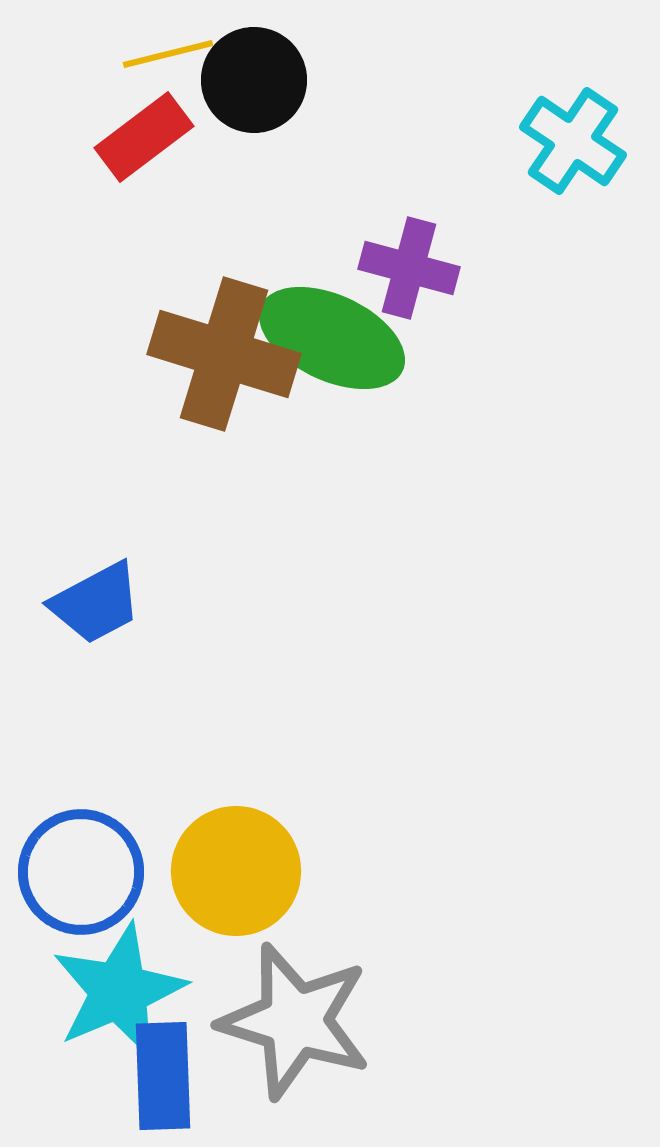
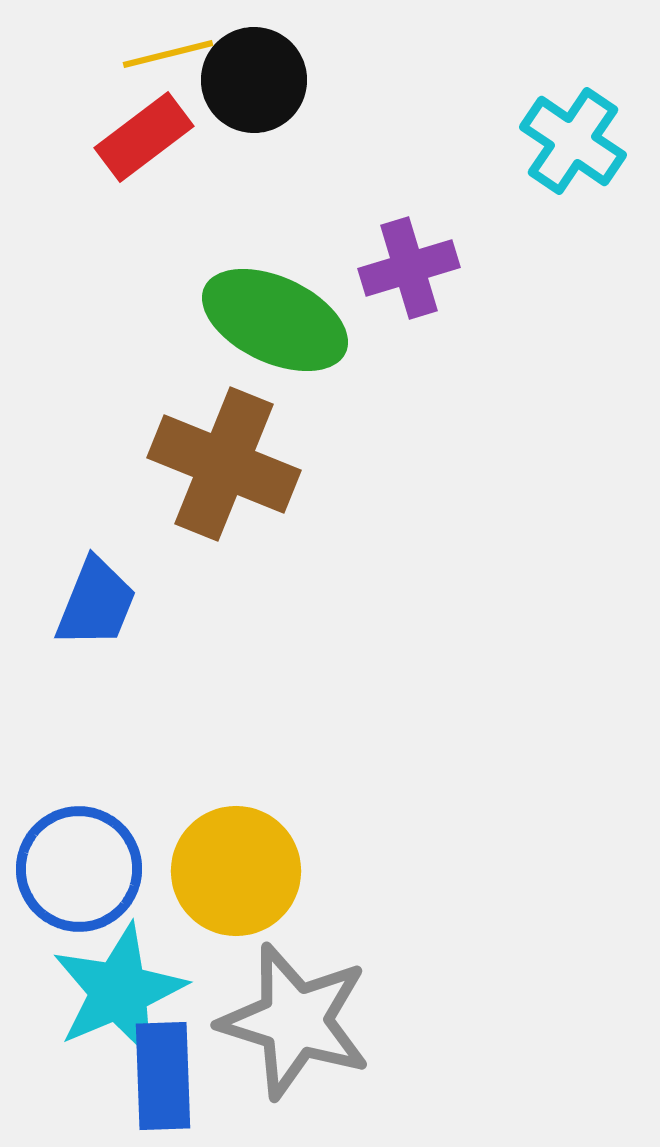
purple cross: rotated 32 degrees counterclockwise
green ellipse: moved 57 px left, 18 px up
brown cross: moved 110 px down; rotated 5 degrees clockwise
blue trapezoid: rotated 40 degrees counterclockwise
blue circle: moved 2 px left, 3 px up
